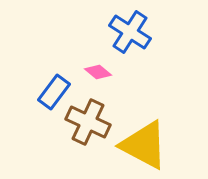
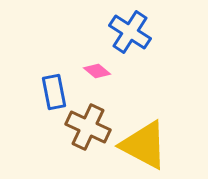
pink diamond: moved 1 px left, 1 px up
blue rectangle: rotated 48 degrees counterclockwise
brown cross: moved 5 px down
